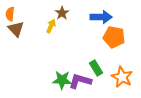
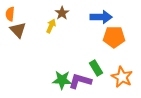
brown triangle: moved 2 px right, 1 px down
orange pentagon: rotated 10 degrees counterclockwise
